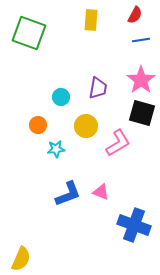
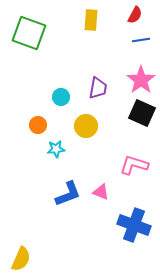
black square: rotated 8 degrees clockwise
pink L-shape: moved 16 px right, 22 px down; rotated 132 degrees counterclockwise
